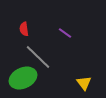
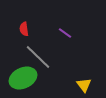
yellow triangle: moved 2 px down
